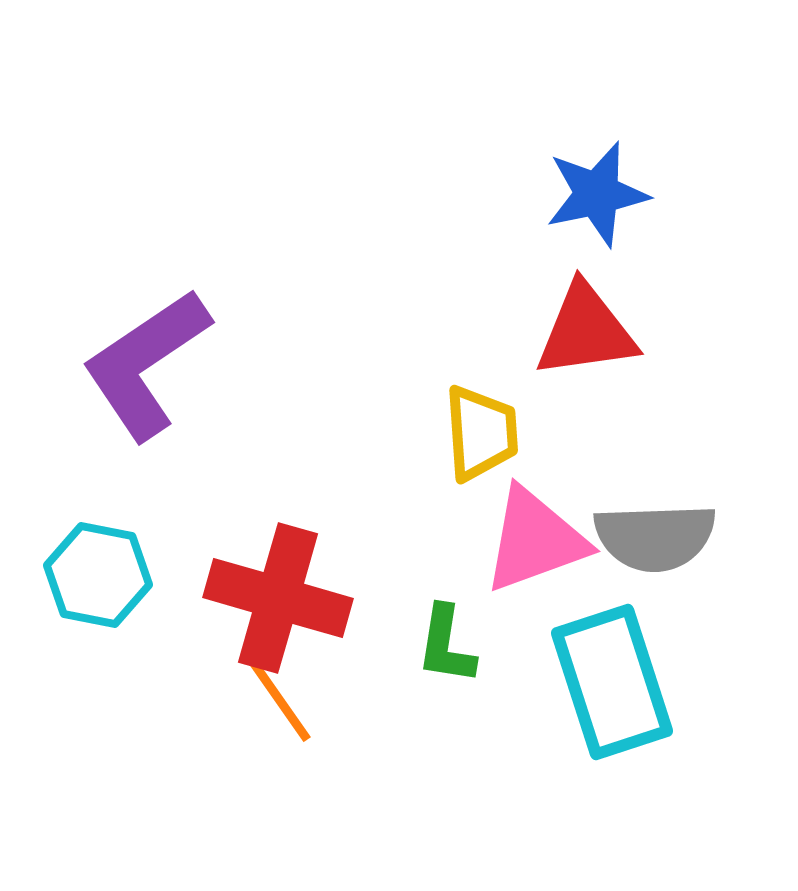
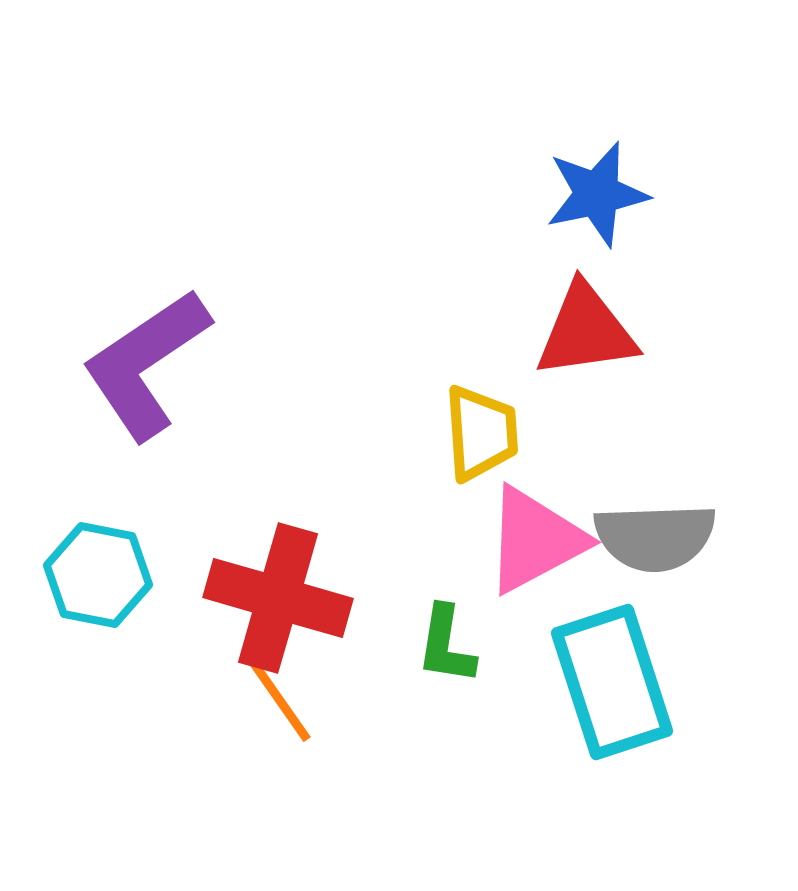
pink triangle: rotated 8 degrees counterclockwise
